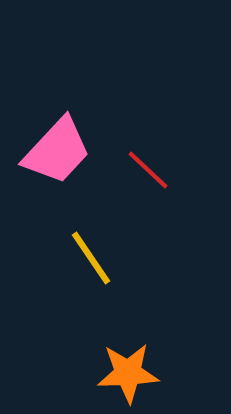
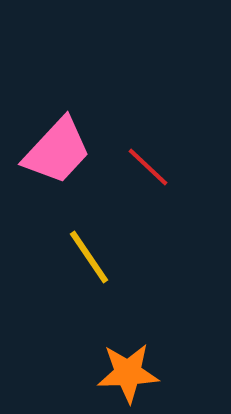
red line: moved 3 px up
yellow line: moved 2 px left, 1 px up
